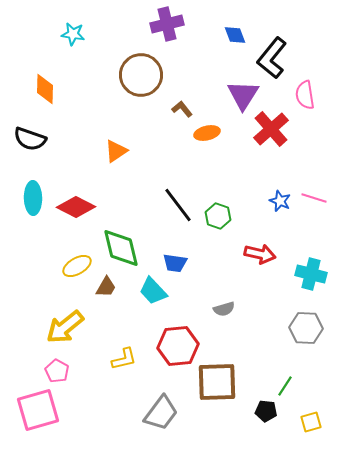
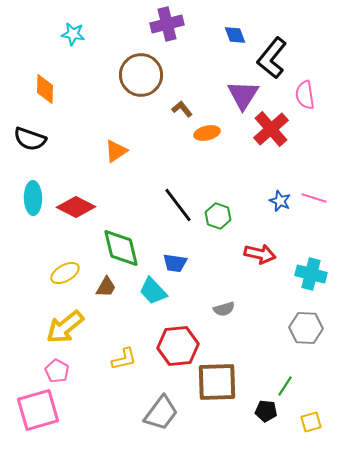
yellow ellipse: moved 12 px left, 7 px down
